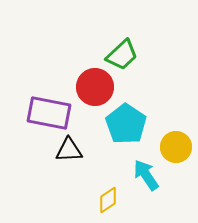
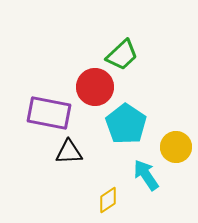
black triangle: moved 2 px down
